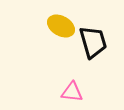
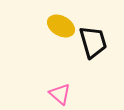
pink triangle: moved 12 px left, 2 px down; rotated 35 degrees clockwise
